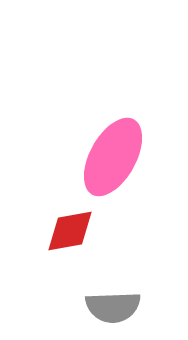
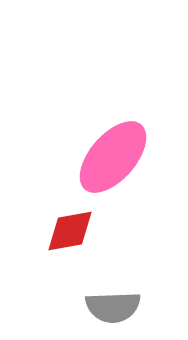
pink ellipse: rotated 12 degrees clockwise
